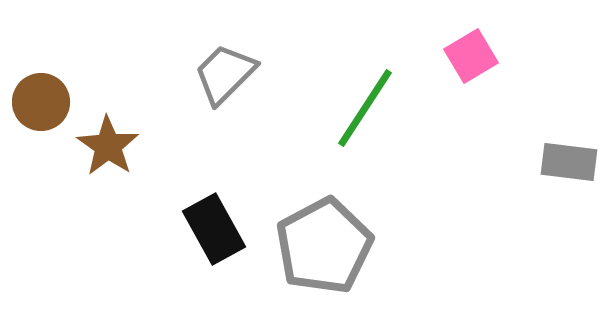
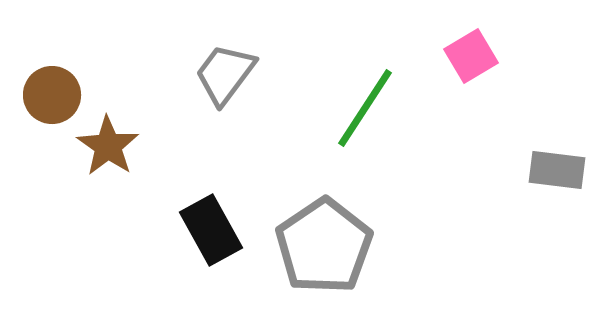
gray trapezoid: rotated 8 degrees counterclockwise
brown circle: moved 11 px right, 7 px up
gray rectangle: moved 12 px left, 8 px down
black rectangle: moved 3 px left, 1 px down
gray pentagon: rotated 6 degrees counterclockwise
